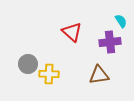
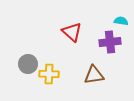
cyan semicircle: rotated 48 degrees counterclockwise
brown triangle: moved 5 px left
